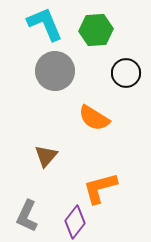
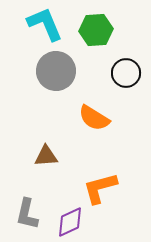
gray circle: moved 1 px right
brown triangle: rotated 45 degrees clockwise
gray L-shape: moved 2 px up; rotated 12 degrees counterclockwise
purple diamond: moved 5 px left; rotated 28 degrees clockwise
